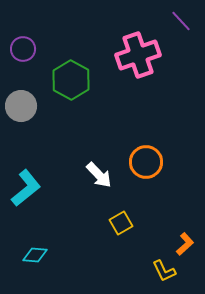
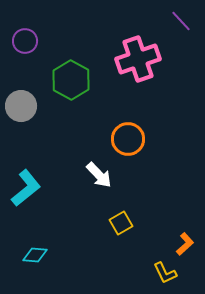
purple circle: moved 2 px right, 8 px up
pink cross: moved 4 px down
orange circle: moved 18 px left, 23 px up
yellow L-shape: moved 1 px right, 2 px down
